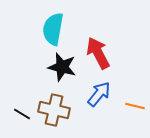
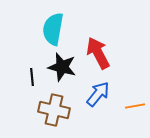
blue arrow: moved 1 px left
orange line: rotated 24 degrees counterclockwise
black line: moved 10 px right, 37 px up; rotated 54 degrees clockwise
